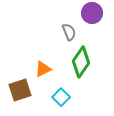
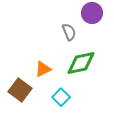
green diamond: moved 1 px down; rotated 44 degrees clockwise
brown square: rotated 35 degrees counterclockwise
